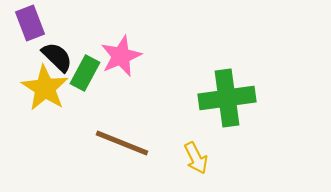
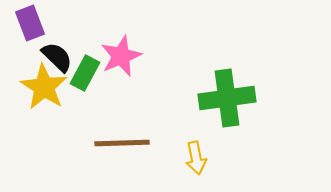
yellow star: moved 1 px left, 1 px up
brown line: rotated 24 degrees counterclockwise
yellow arrow: rotated 16 degrees clockwise
